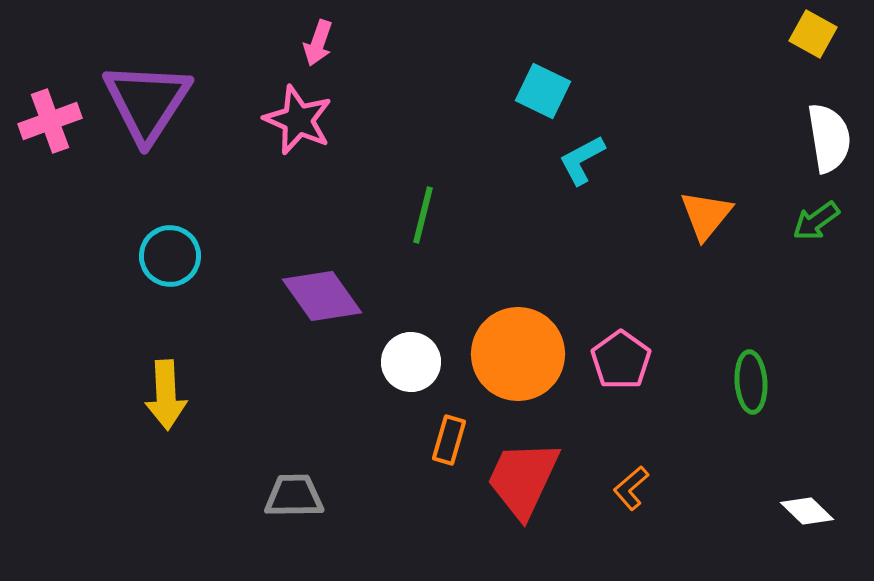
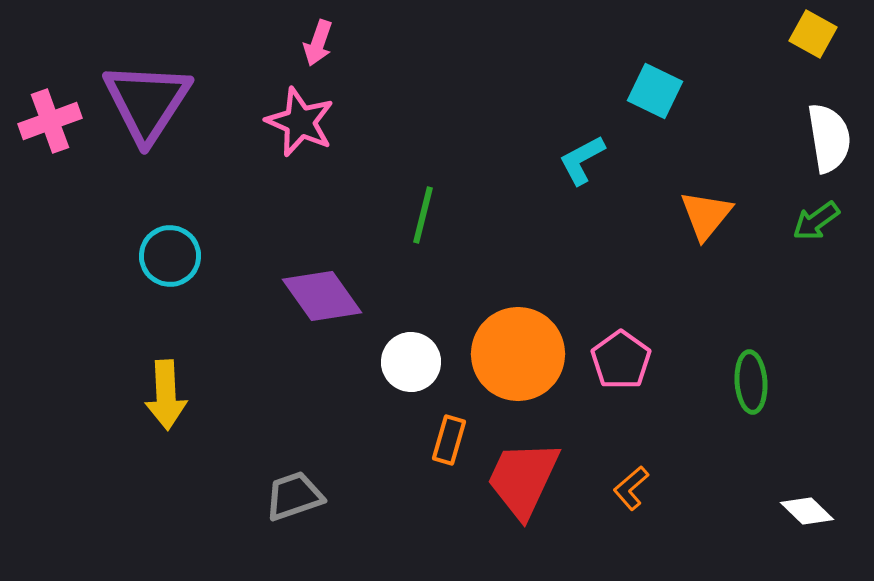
cyan square: moved 112 px right
pink star: moved 2 px right, 2 px down
gray trapezoid: rotated 18 degrees counterclockwise
